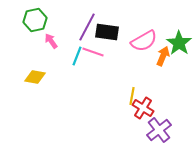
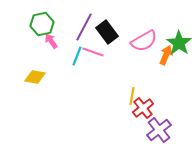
green hexagon: moved 7 px right, 4 px down
purple line: moved 3 px left
black rectangle: rotated 45 degrees clockwise
orange arrow: moved 3 px right, 1 px up
red cross: rotated 20 degrees clockwise
